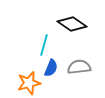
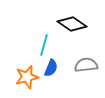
gray semicircle: moved 7 px right, 2 px up
orange star: moved 2 px left, 6 px up
